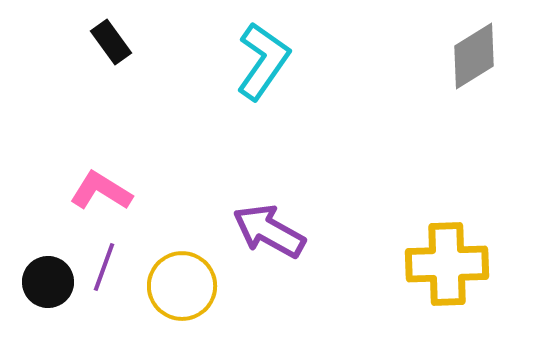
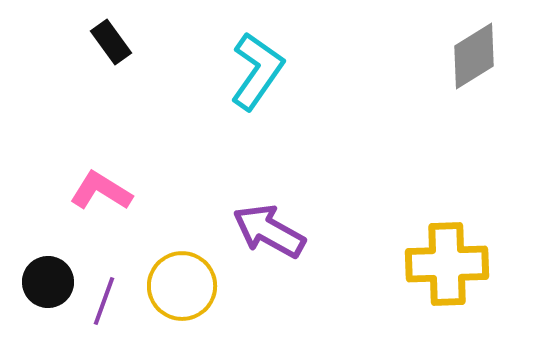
cyan L-shape: moved 6 px left, 10 px down
purple line: moved 34 px down
